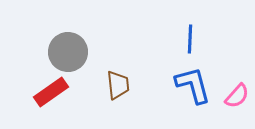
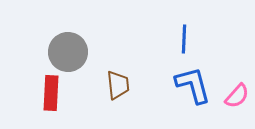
blue line: moved 6 px left
red rectangle: moved 1 px down; rotated 52 degrees counterclockwise
